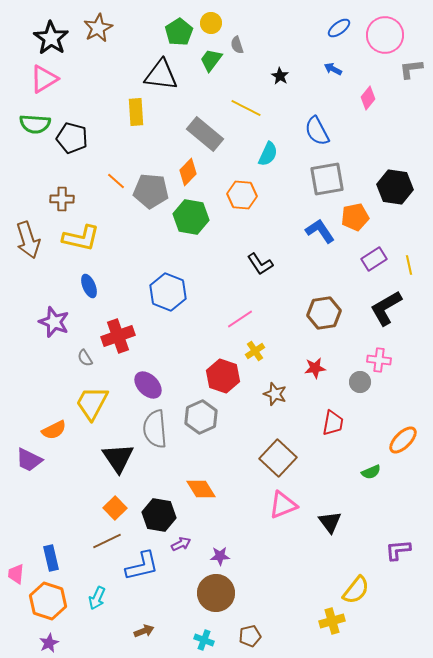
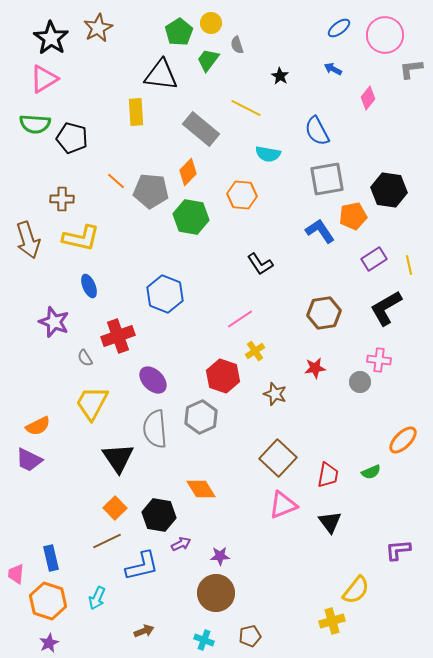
green trapezoid at (211, 60): moved 3 px left
gray rectangle at (205, 134): moved 4 px left, 5 px up
cyan semicircle at (268, 154): rotated 75 degrees clockwise
black hexagon at (395, 187): moved 6 px left, 3 px down
orange pentagon at (355, 217): moved 2 px left, 1 px up
blue hexagon at (168, 292): moved 3 px left, 2 px down
purple ellipse at (148, 385): moved 5 px right, 5 px up
red trapezoid at (333, 423): moved 5 px left, 52 px down
orange semicircle at (54, 430): moved 16 px left, 4 px up
